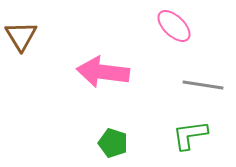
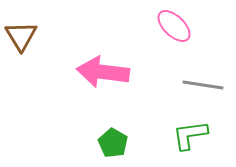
green pentagon: rotated 12 degrees clockwise
